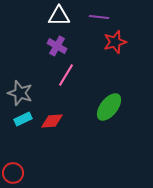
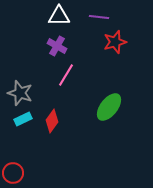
red diamond: rotated 50 degrees counterclockwise
